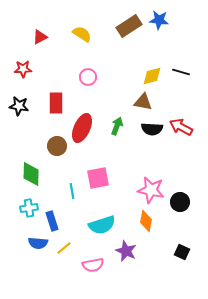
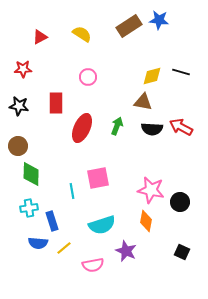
brown circle: moved 39 px left
